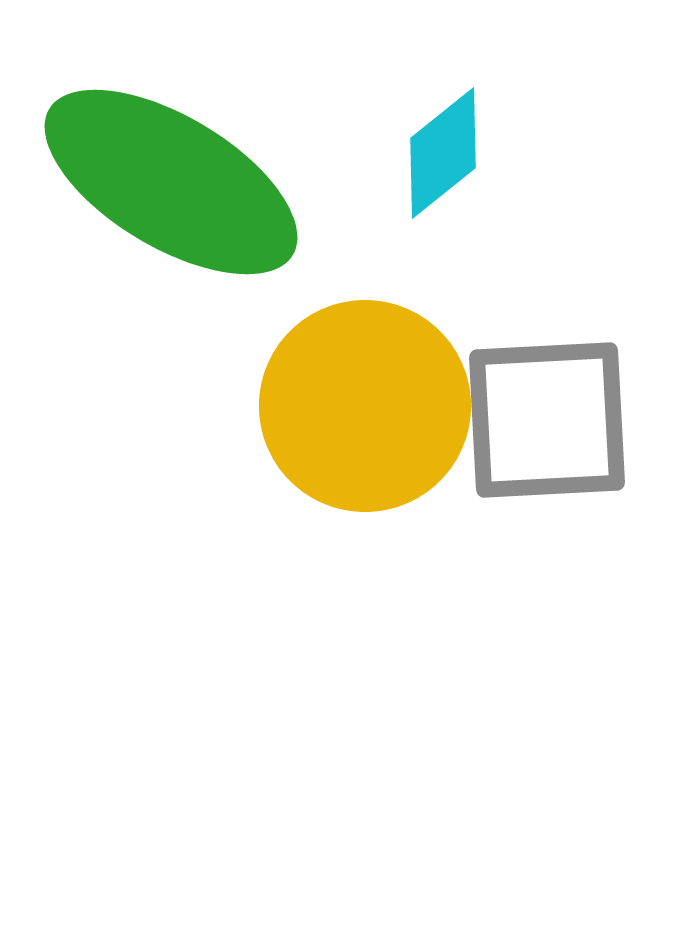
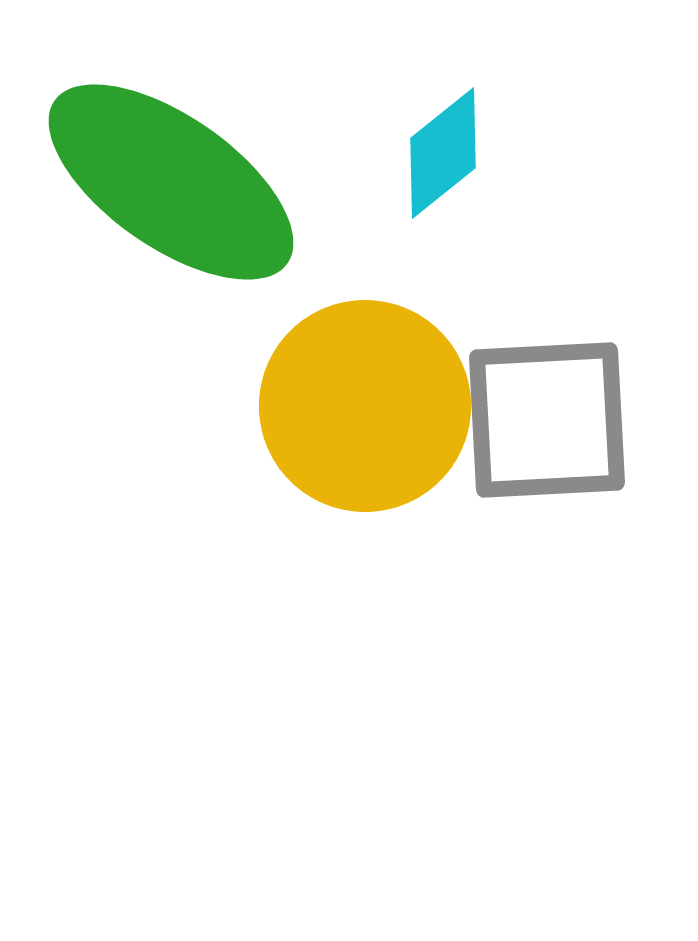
green ellipse: rotated 4 degrees clockwise
